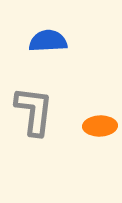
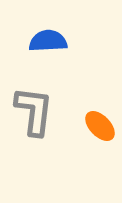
orange ellipse: rotated 48 degrees clockwise
